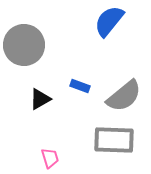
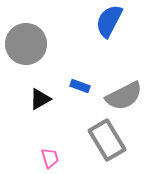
blue semicircle: rotated 12 degrees counterclockwise
gray circle: moved 2 px right, 1 px up
gray semicircle: rotated 12 degrees clockwise
gray rectangle: moved 7 px left; rotated 57 degrees clockwise
